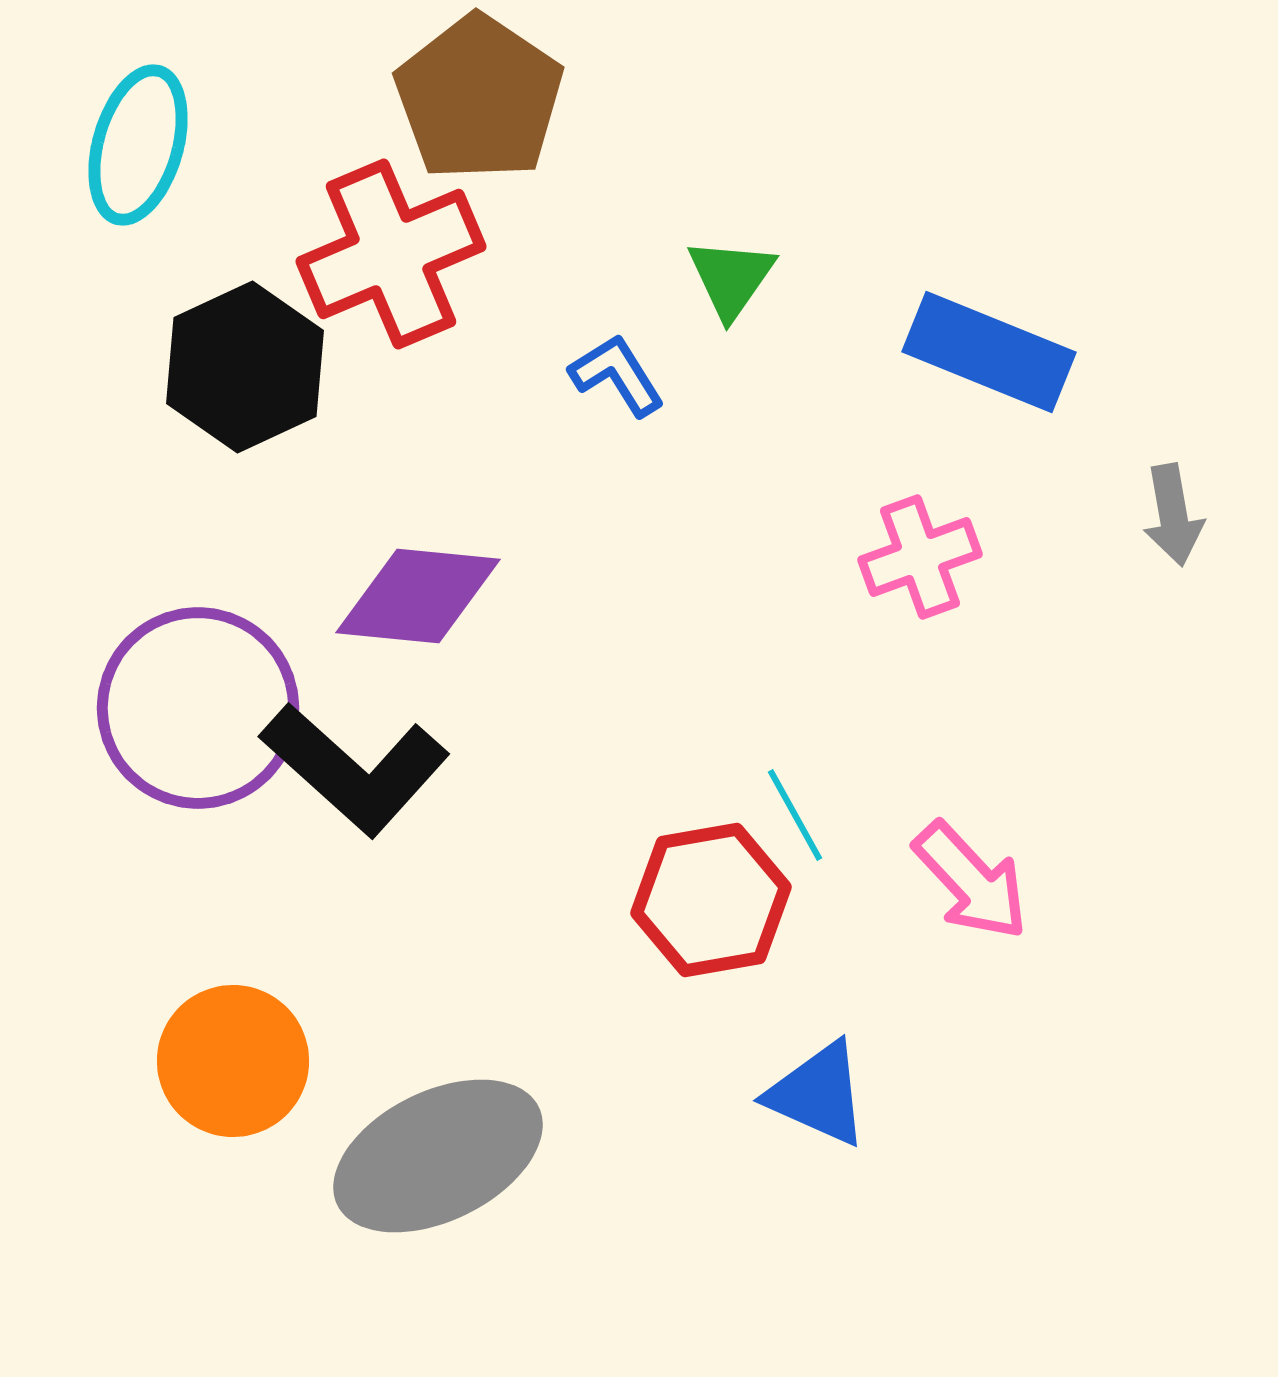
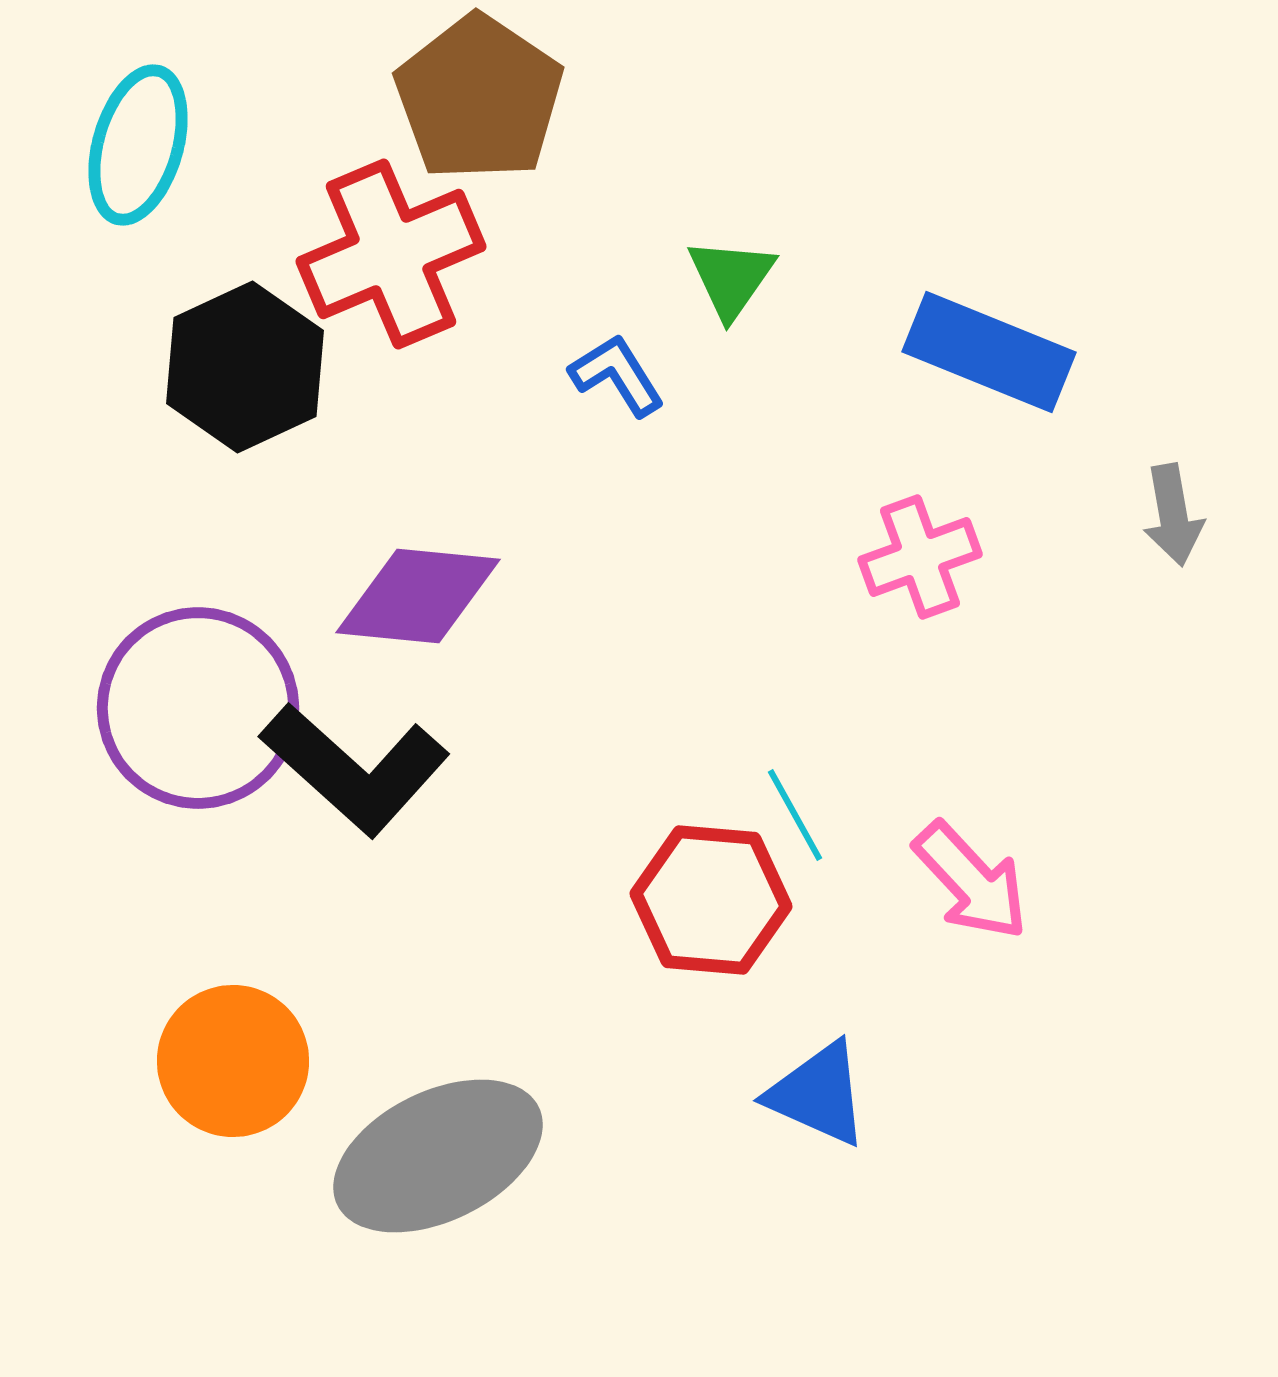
red hexagon: rotated 15 degrees clockwise
